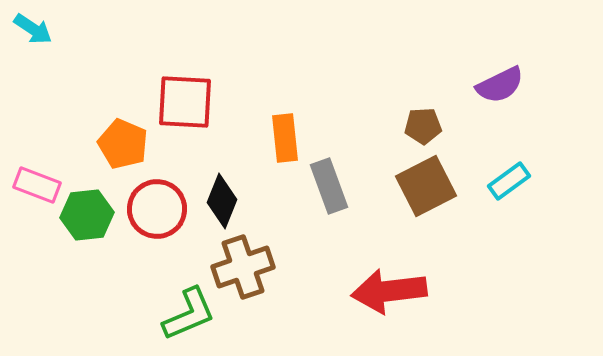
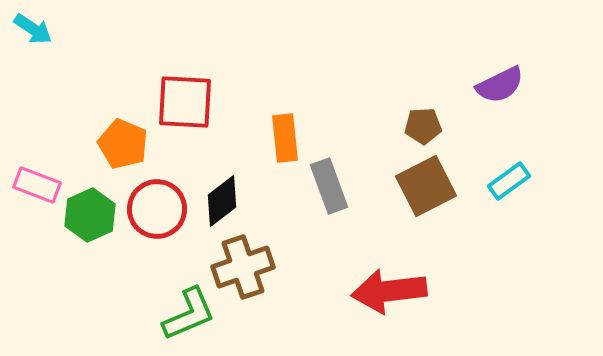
black diamond: rotated 30 degrees clockwise
green hexagon: moved 3 px right; rotated 18 degrees counterclockwise
